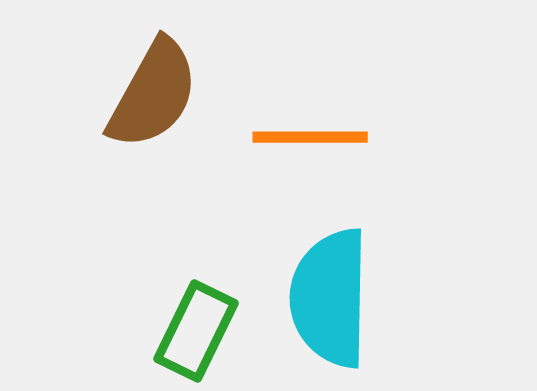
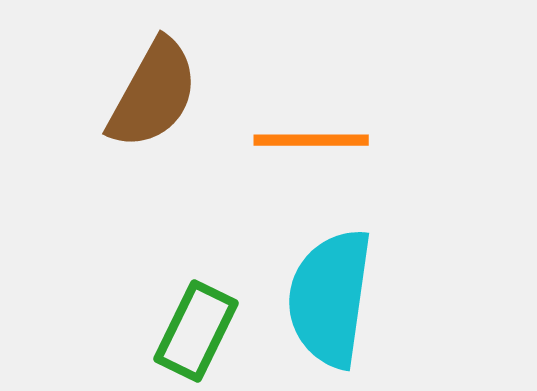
orange line: moved 1 px right, 3 px down
cyan semicircle: rotated 7 degrees clockwise
